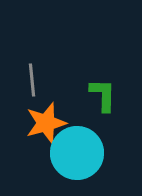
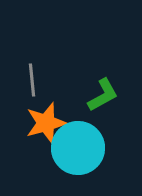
green L-shape: rotated 60 degrees clockwise
cyan circle: moved 1 px right, 5 px up
